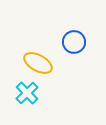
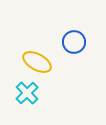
yellow ellipse: moved 1 px left, 1 px up
